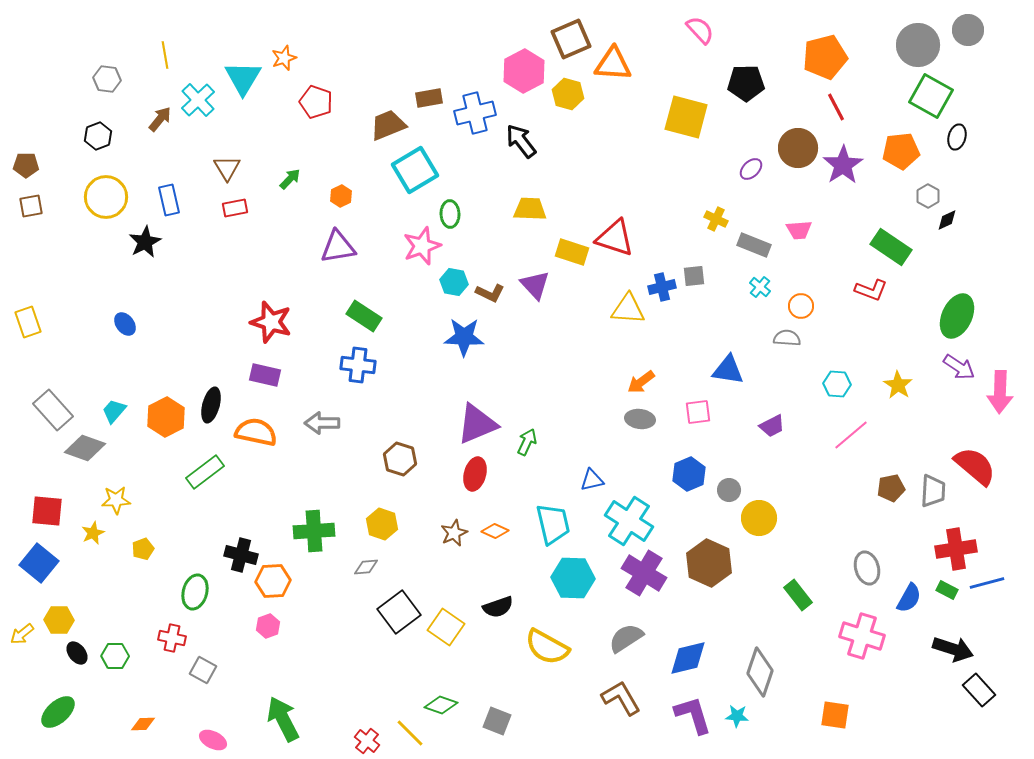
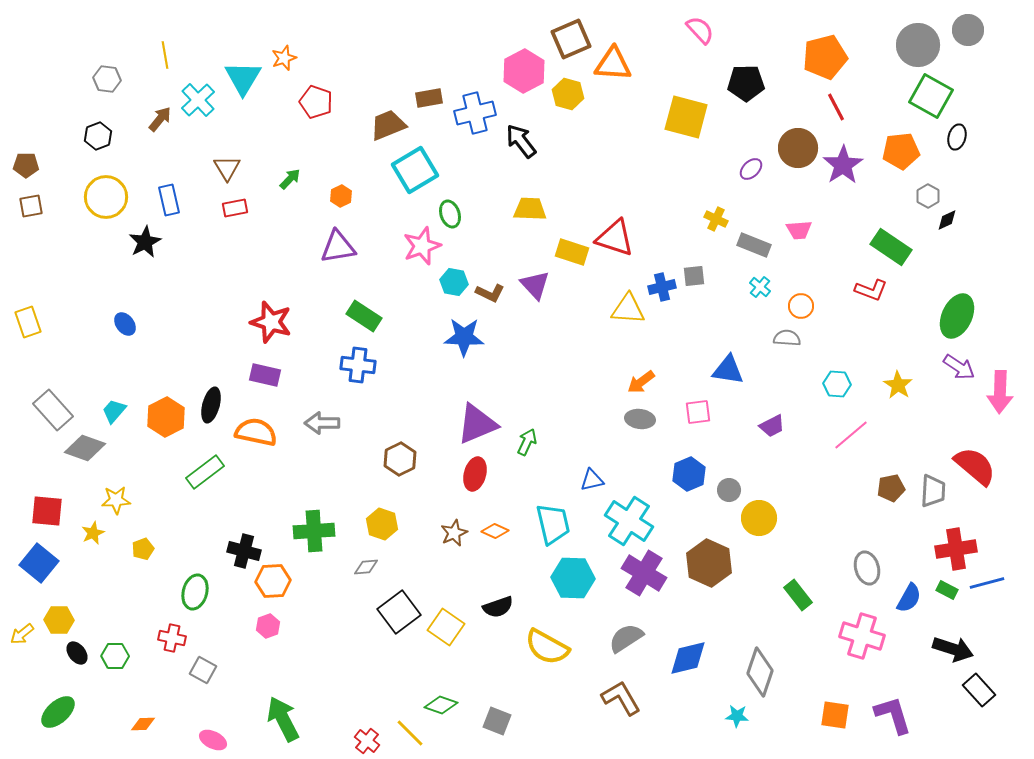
green ellipse at (450, 214): rotated 16 degrees counterclockwise
brown hexagon at (400, 459): rotated 16 degrees clockwise
black cross at (241, 555): moved 3 px right, 4 px up
purple L-shape at (693, 715): moved 200 px right
